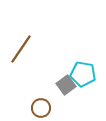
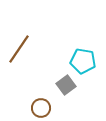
brown line: moved 2 px left
cyan pentagon: moved 13 px up
